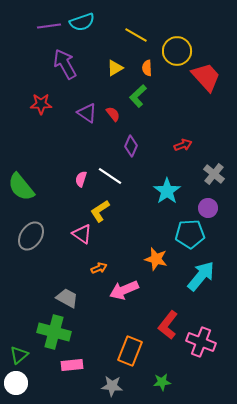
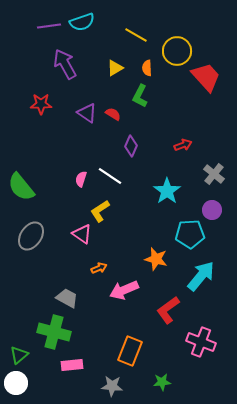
green L-shape: moved 2 px right; rotated 20 degrees counterclockwise
red semicircle: rotated 21 degrees counterclockwise
purple circle: moved 4 px right, 2 px down
red L-shape: moved 15 px up; rotated 16 degrees clockwise
